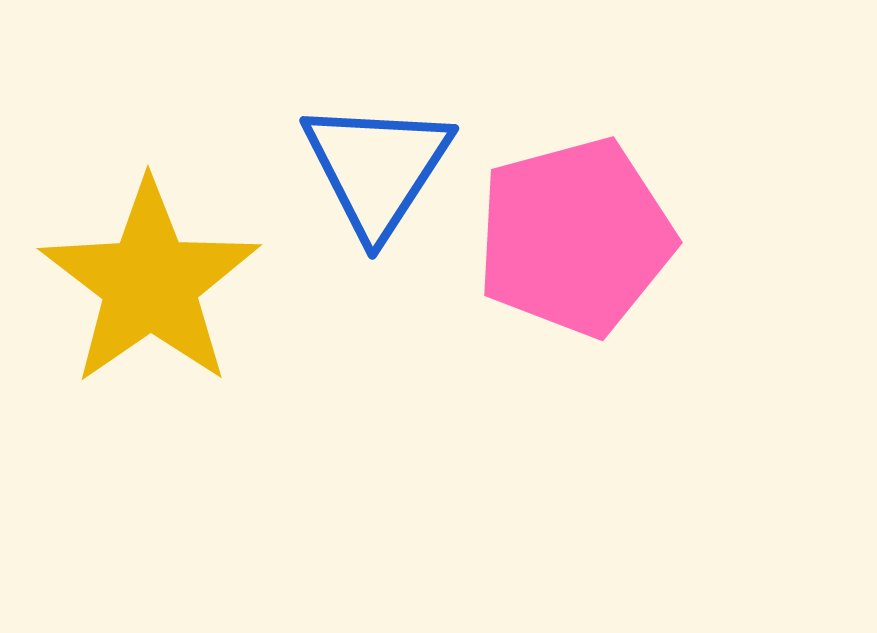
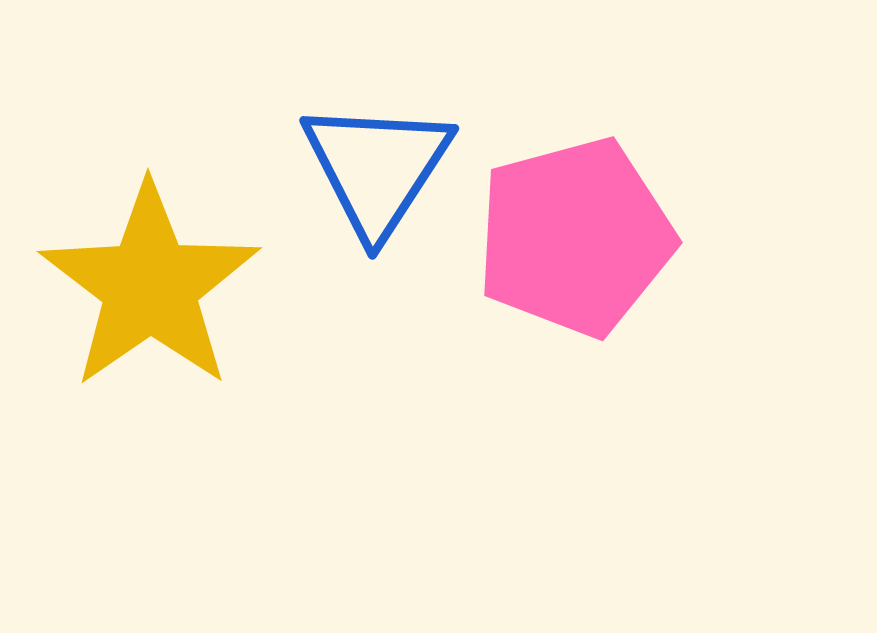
yellow star: moved 3 px down
